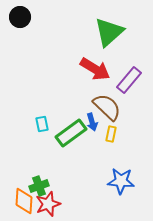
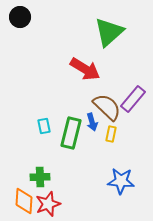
red arrow: moved 10 px left
purple rectangle: moved 4 px right, 19 px down
cyan rectangle: moved 2 px right, 2 px down
green rectangle: rotated 40 degrees counterclockwise
green cross: moved 1 px right, 9 px up; rotated 18 degrees clockwise
